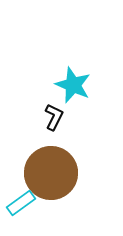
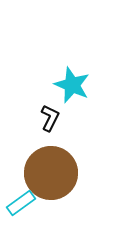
cyan star: moved 1 px left
black L-shape: moved 4 px left, 1 px down
